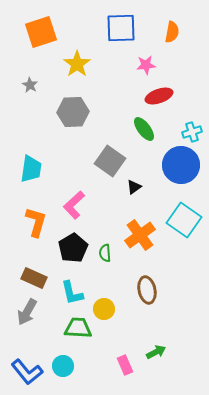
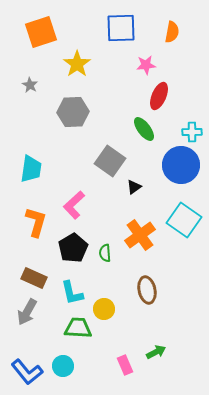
red ellipse: rotated 48 degrees counterclockwise
cyan cross: rotated 18 degrees clockwise
